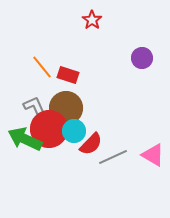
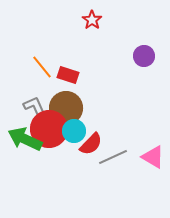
purple circle: moved 2 px right, 2 px up
pink triangle: moved 2 px down
